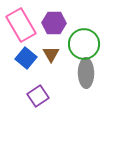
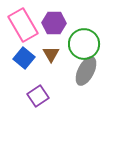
pink rectangle: moved 2 px right
blue square: moved 2 px left
gray ellipse: moved 2 px up; rotated 28 degrees clockwise
